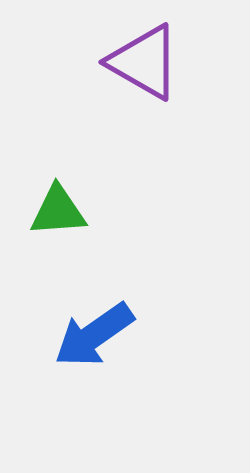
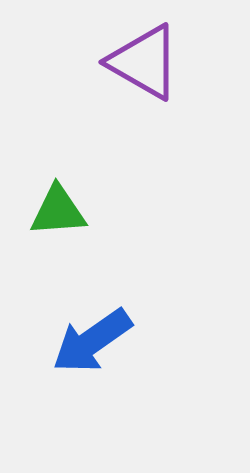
blue arrow: moved 2 px left, 6 px down
